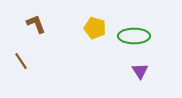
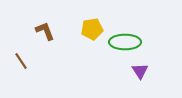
brown L-shape: moved 9 px right, 7 px down
yellow pentagon: moved 3 px left, 1 px down; rotated 25 degrees counterclockwise
green ellipse: moved 9 px left, 6 px down
